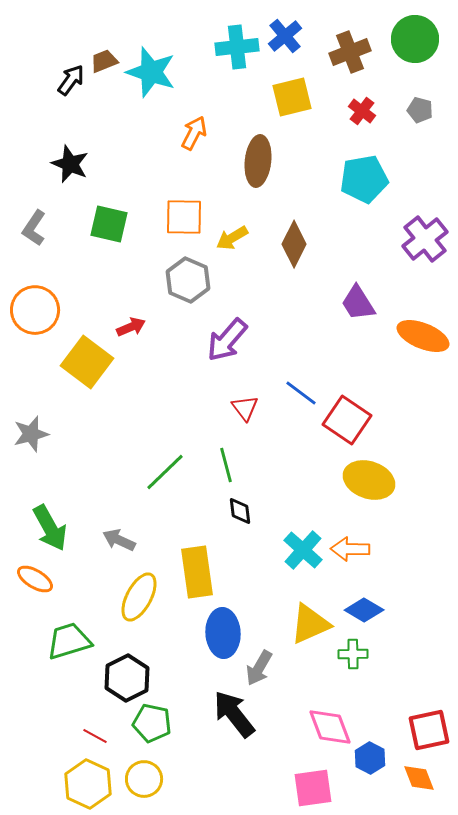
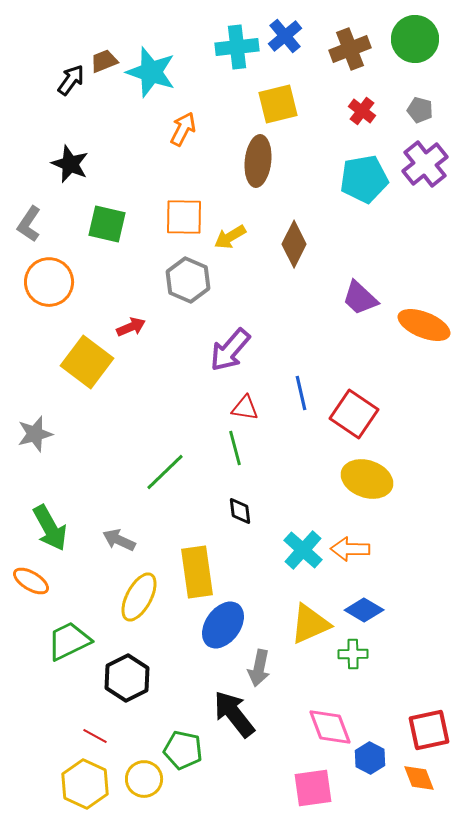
brown cross at (350, 52): moved 3 px up
yellow square at (292, 97): moved 14 px left, 7 px down
orange arrow at (194, 133): moved 11 px left, 4 px up
green square at (109, 224): moved 2 px left
gray L-shape at (34, 228): moved 5 px left, 4 px up
yellow arrow at (232, 238): moved 2 px left, 1 px up
purple cross at (425, 239): moved 75 px up
purple trapezoid at (358, 303): moved 2 px right, 5 px up; rotated 15 degrees counterclockwise
orange circle at (35, 310): moved 14 px right, 28 px up
orange ellipse at (423, 336): moved 1 px right, 11 px up
purple arrow at (227, 340): moved 3 px right, 10 px down
blue line at (301, 393): rotated 40 degrees clockwise
red triangle at (245, 408): rotated 44 degrees counterclockwise
red square at (347, 420): moved 7 px right, 6 px up
gray star at (31, 434): moved 4 px right
green line at (226, 465): moved 9 px right, 17 px up
yellow ellipse at (369, 480): moved 2 px left, 1 px up
orange ellipse at (35, 579): moved 4 px left, 2 px down
blue ellipse at (223, 633): moved 8 px up; rotated 39 degrees clockwise
green trapezoid at (69, 641): rotated 9 degrees counterclockwise
gray arrow at (259, 668): rotated 18 degrees counterclockwise
green pentagon at (152, 723): moved 31 px right, 27 px down
yellow hexagon at (88, 784): moved 3 px left
